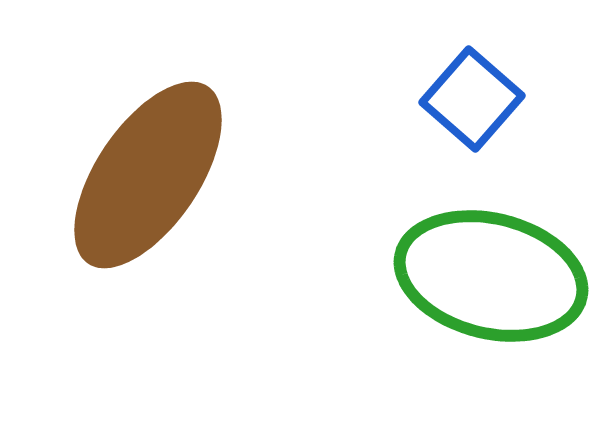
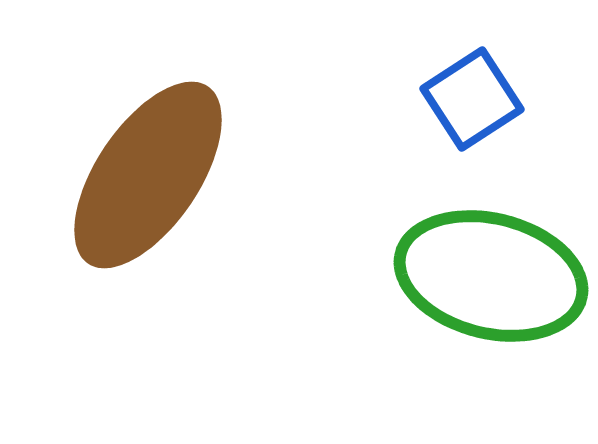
blue square: rotated 16 degrees clockwise
